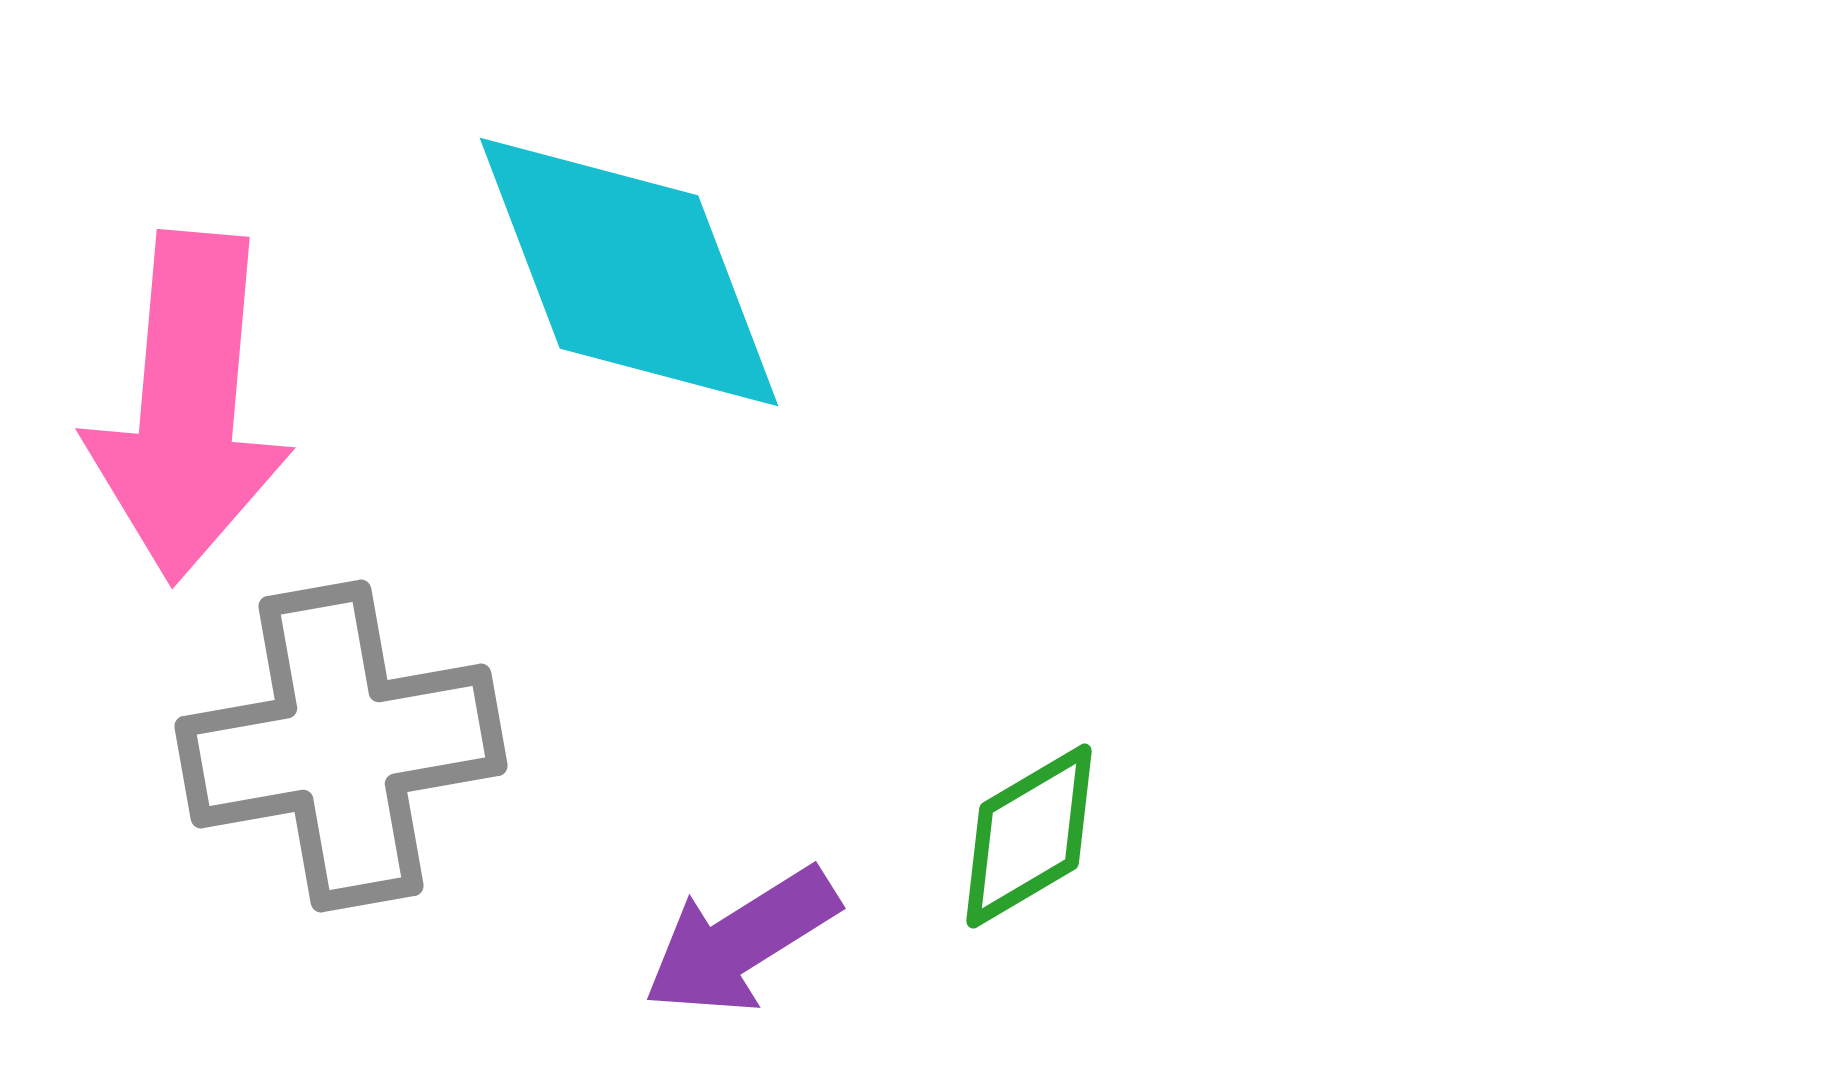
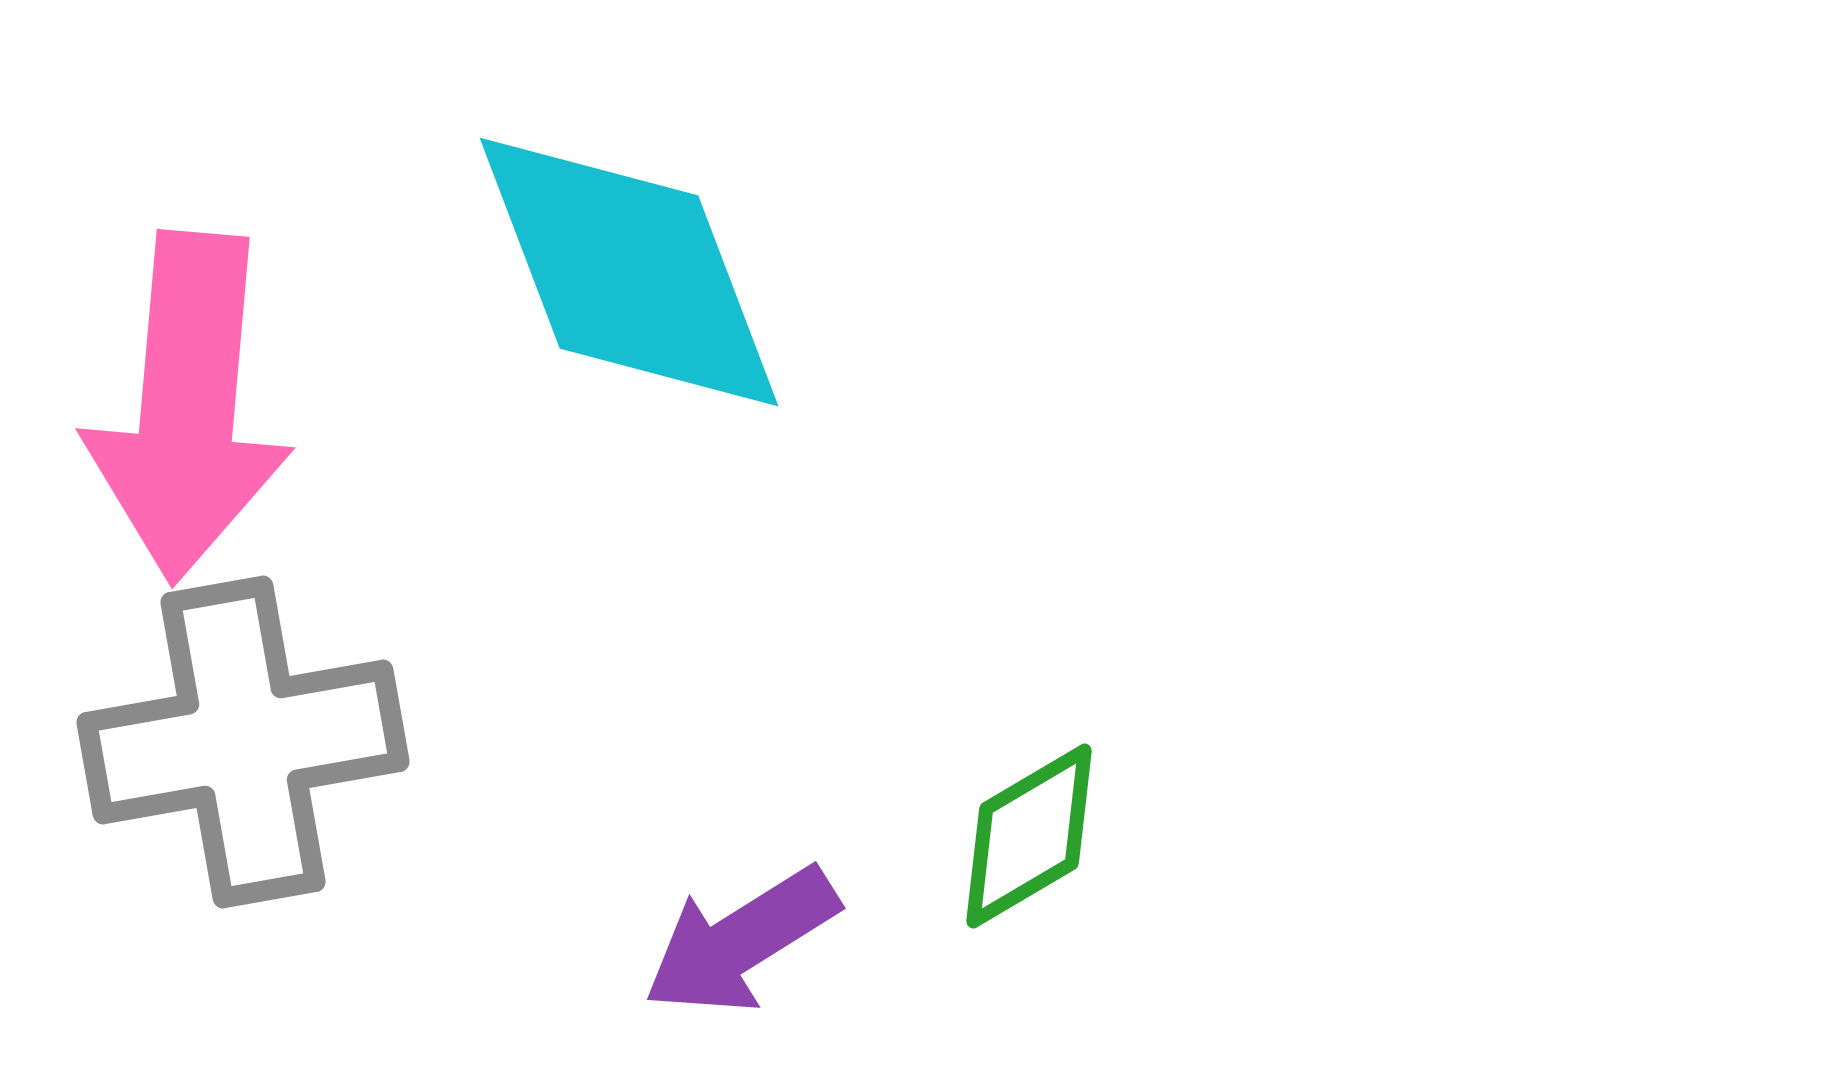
gray cross: moved 98 px left, 4 px up
